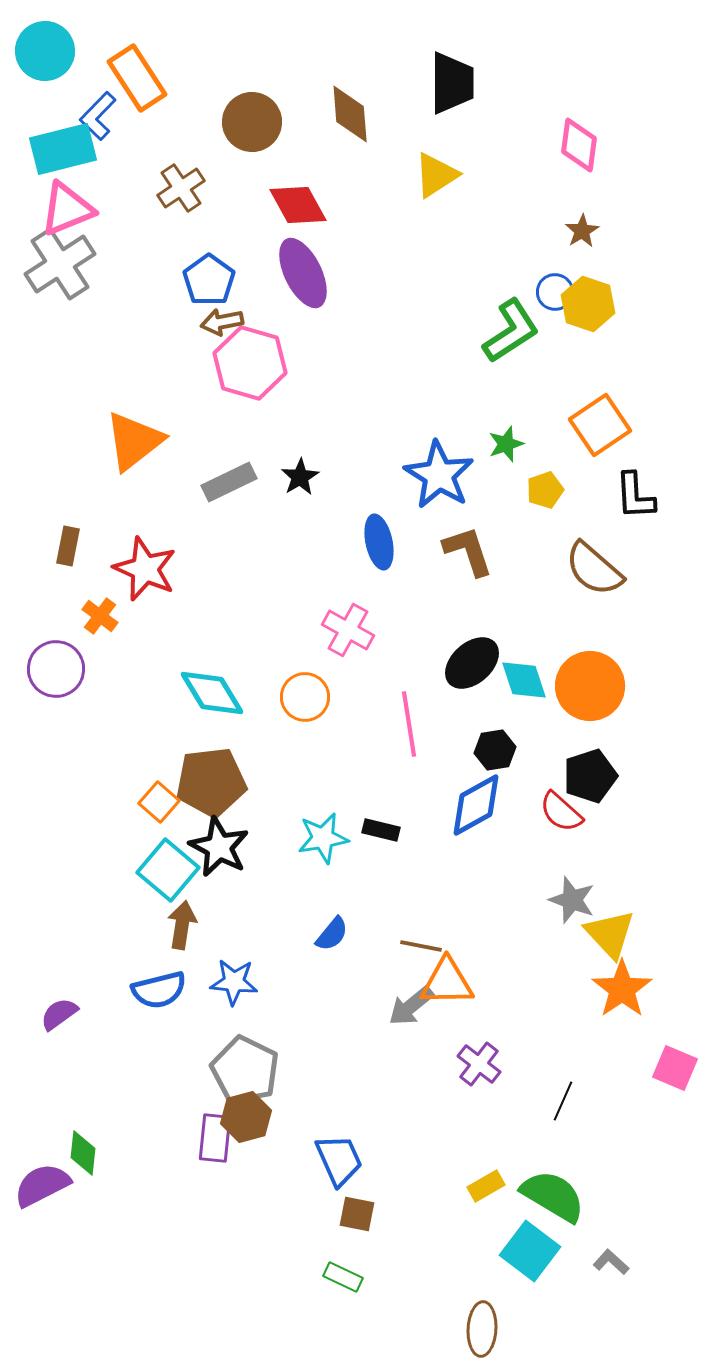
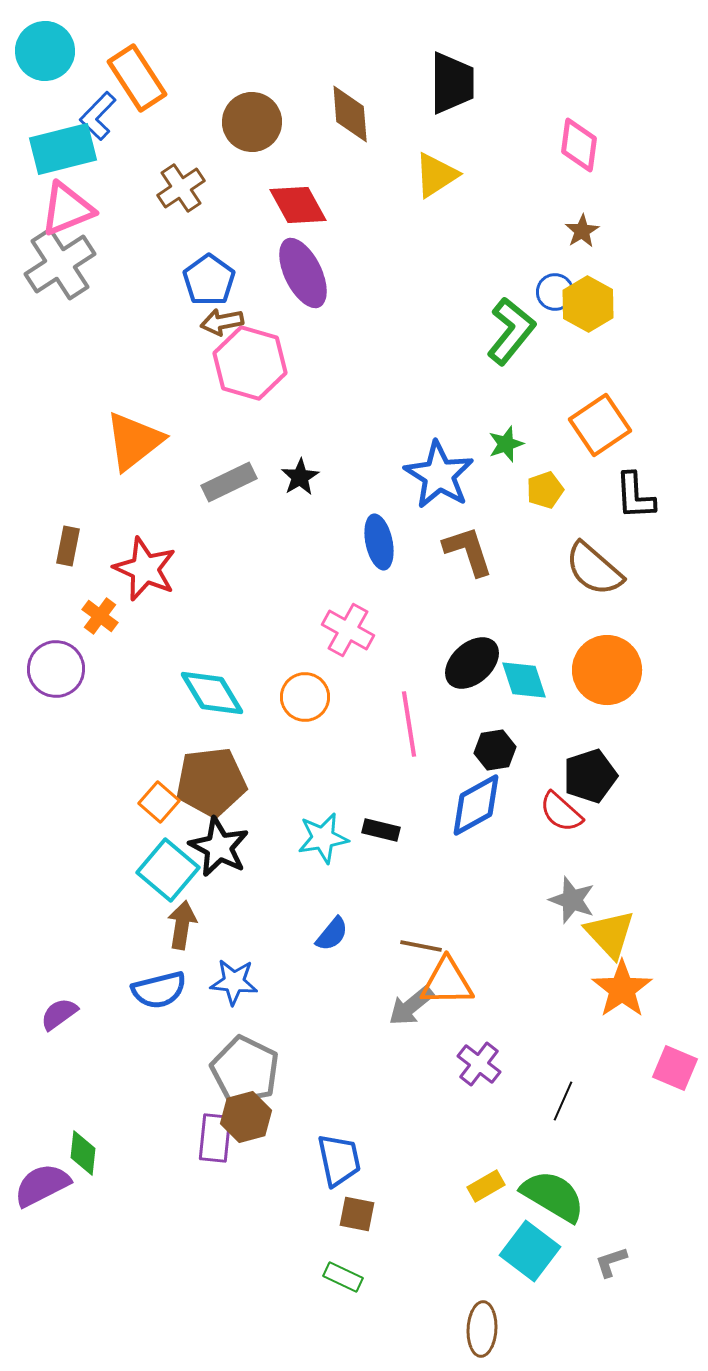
yellow hexagon at (588, 304): rotated 10 degrees clockwise
green L-shape at (511, 331): rotated 18 degrees counterclockwise
orange circle at (590, 686): moved 17 px right, 16 px up
blue trapezoid at (339, 1160): rotated 12 degrees clockwise
gray L-shape at (611, 1262): rotated 60 degrees counterclockwise
